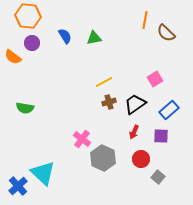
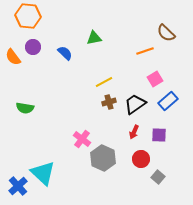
orange line: moved 31 px down; rotated 60 degrees clockwise
blue semicircle: moved 17 px down; rotated 14 degrees counterclockwise
purple circle: moved 1 px right, 4 px down
orange semicircle: rotated 18 degrees clockwise
blue rectangle: moved 1 px left, 9 px up
purple square: moved 2 px left, 1 px up
